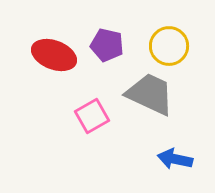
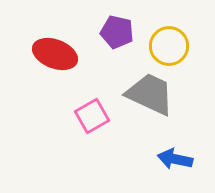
purple pentagon: moved 10 px right, 13 px up
red ellipse: moved 1 px right, 1 px up
